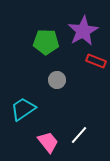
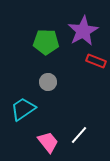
gray circle: moved 9 px left, 2 px down
